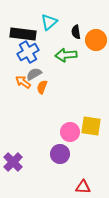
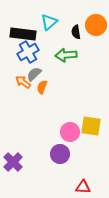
orange circle: moved 15 px up
gray semicircle: rotated 14 degrees counterclockwise
